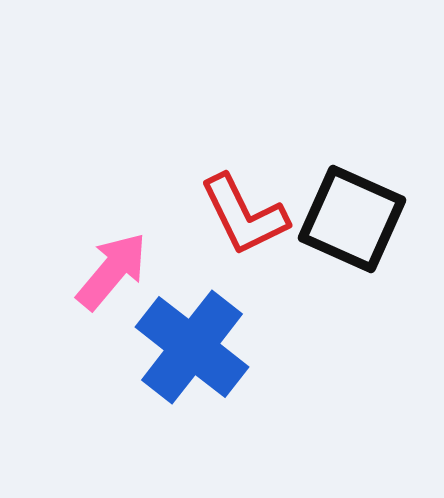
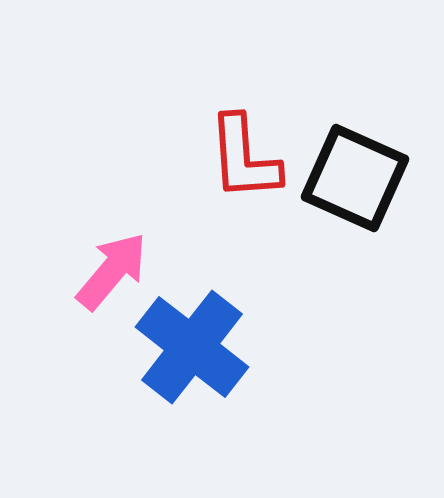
red L-shape: moved 57 px up; rotated 22 degrees clockwise
black square: moved 3 px right, 41 px up
